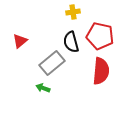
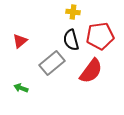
yellow cross: rotated 16 degrees clockwise
red pentagon: rotated 20 degrees counterclockwise
black semicircle: moved 2 px up
red semicircle: moved 10 px left; rotated 32 degrees clockwise
green arrow: moved 22 px left
